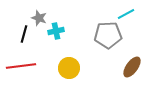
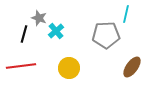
cyan line: rotated 48 degrees counterclockwise
cyan cross: rotated 28 degrees counterclockwise
gray pentagon: moved 2 px left
